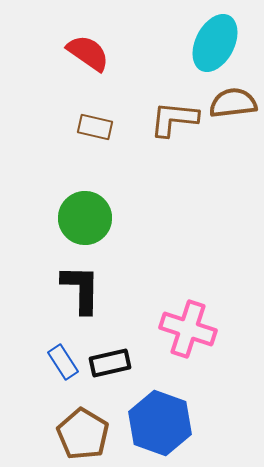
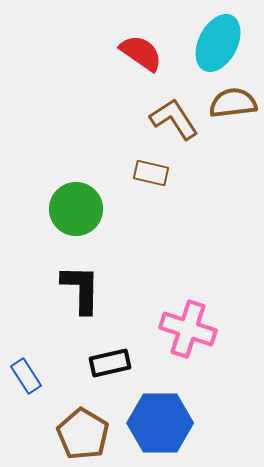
cyan ellipse: moved 3 px right
red semicircle: moved 53 px right
brown L-shape: rotated 51 degrees clockwise
brown rectangle: moved 56 px right, 46 px down
green circle: moved 9 px left, 9 px up
blue rectangle: moved 37 px left, 14 px down
blue hexagon: rotated 20 degrees counterclockwise
